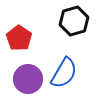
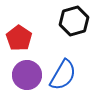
blue semicircle: moved 1 px left, 2 px down
purple circle: moved 1 px left, 4 px up
